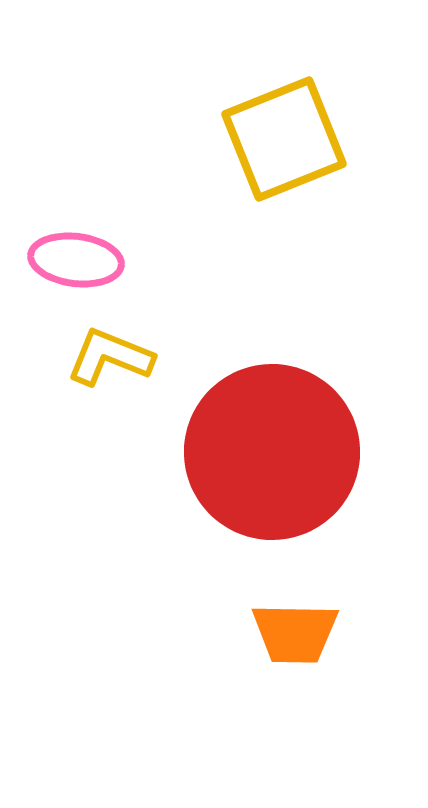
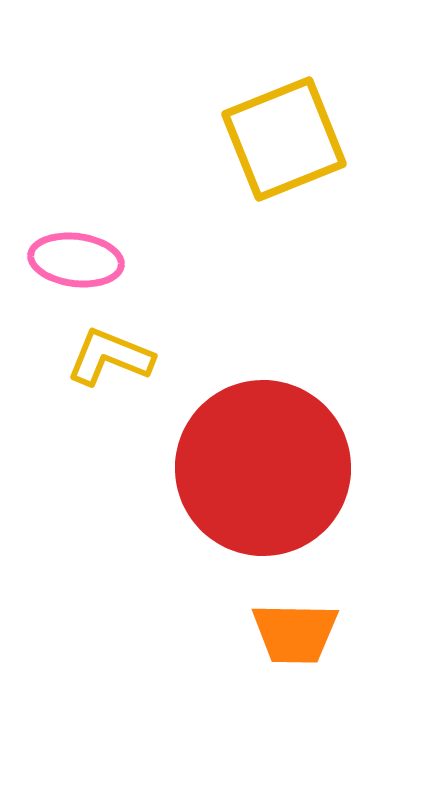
red circle: moved 9 px left, 16 px down
